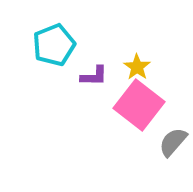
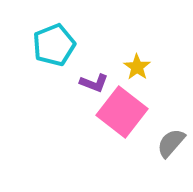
purple L-shape: moved 7 px down; rotated 20 degrees clockwise
pink square: moved 17 px left, 7 px down
gray semicircle: moved 2 px left, 1 px down
